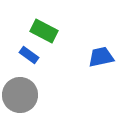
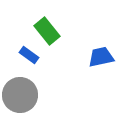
green rectangle: moved 3 px right; rotated 24 degrees clockwise
